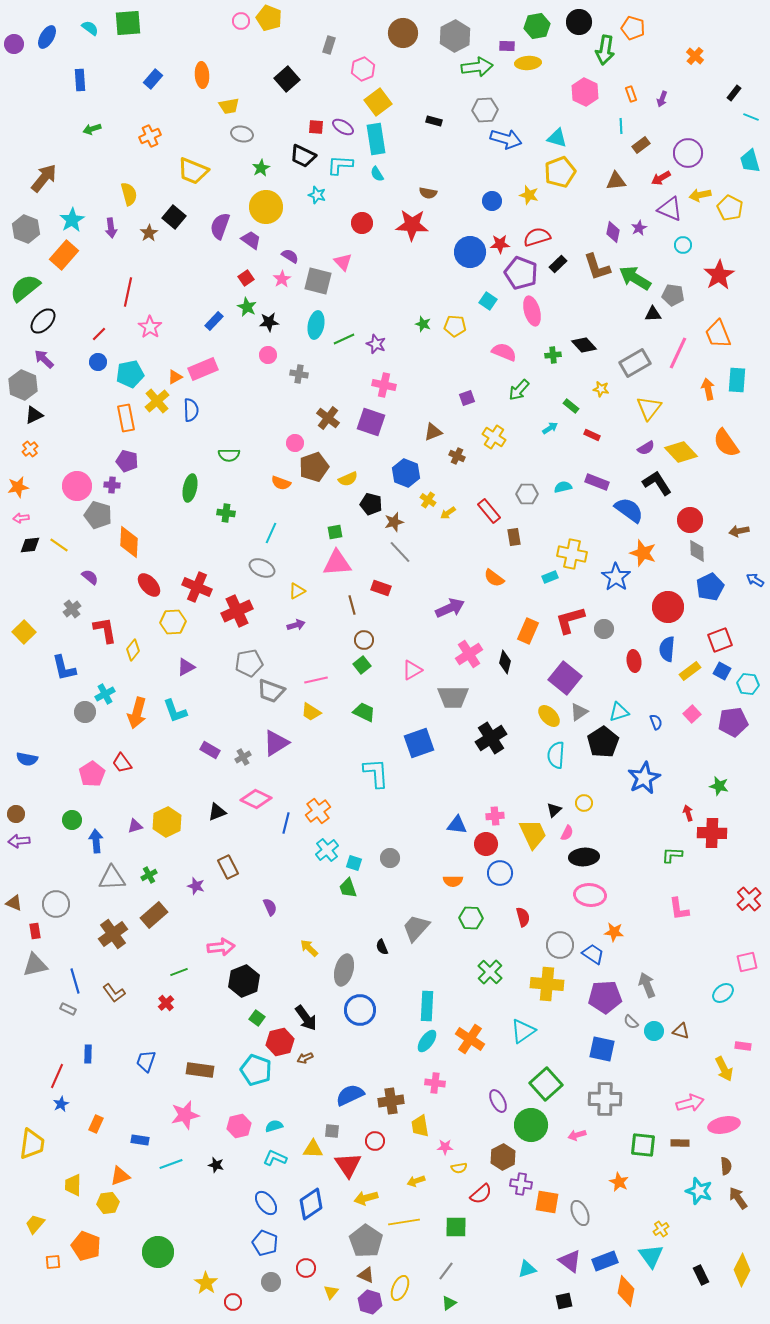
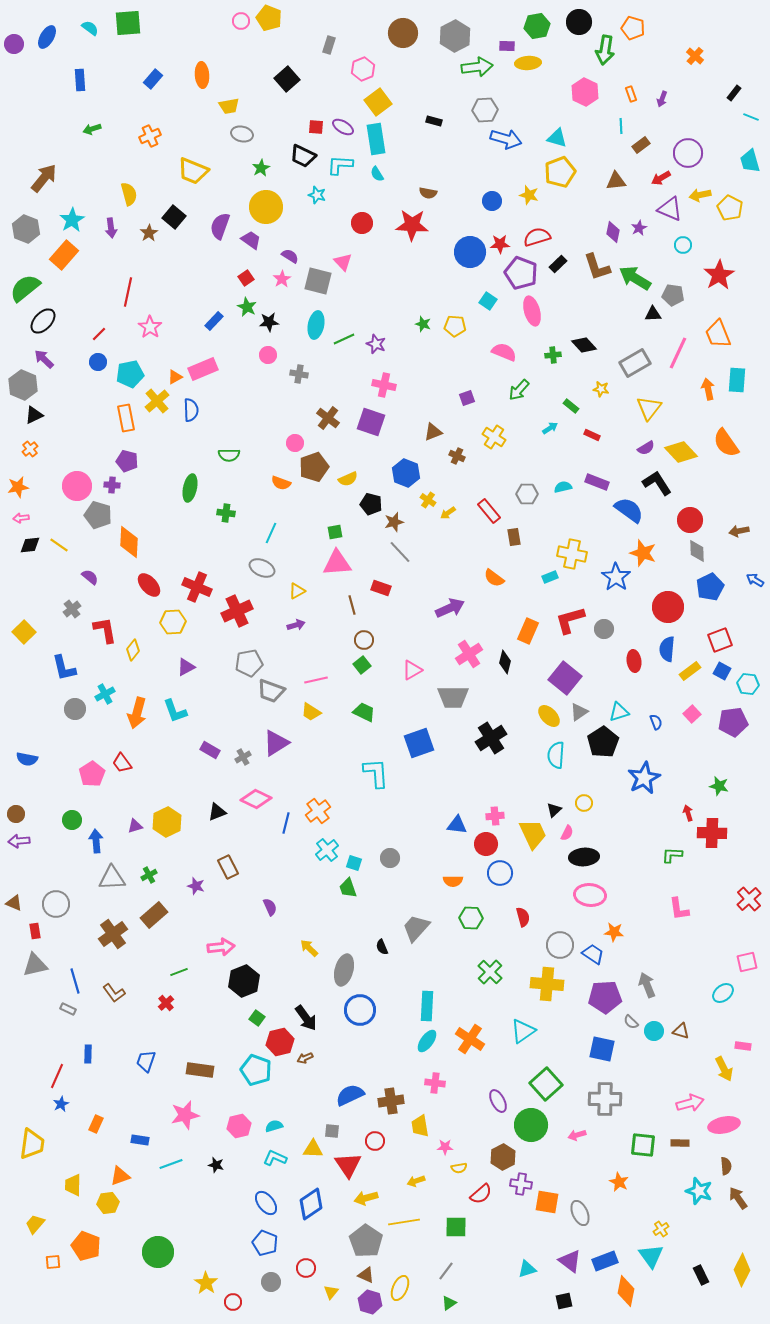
gray circle at (85, 712): moved 10 px left, 3 px up
